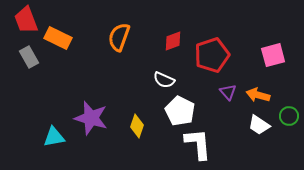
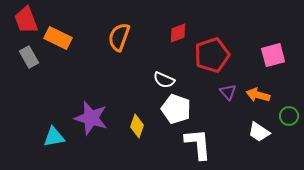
red diamond: moved 5 px right, 8 px up
white pentagon: moved 4 px left, 2 px up; rotated 8 degrees counterclockwise
white trapezoid: moved 7 px down
